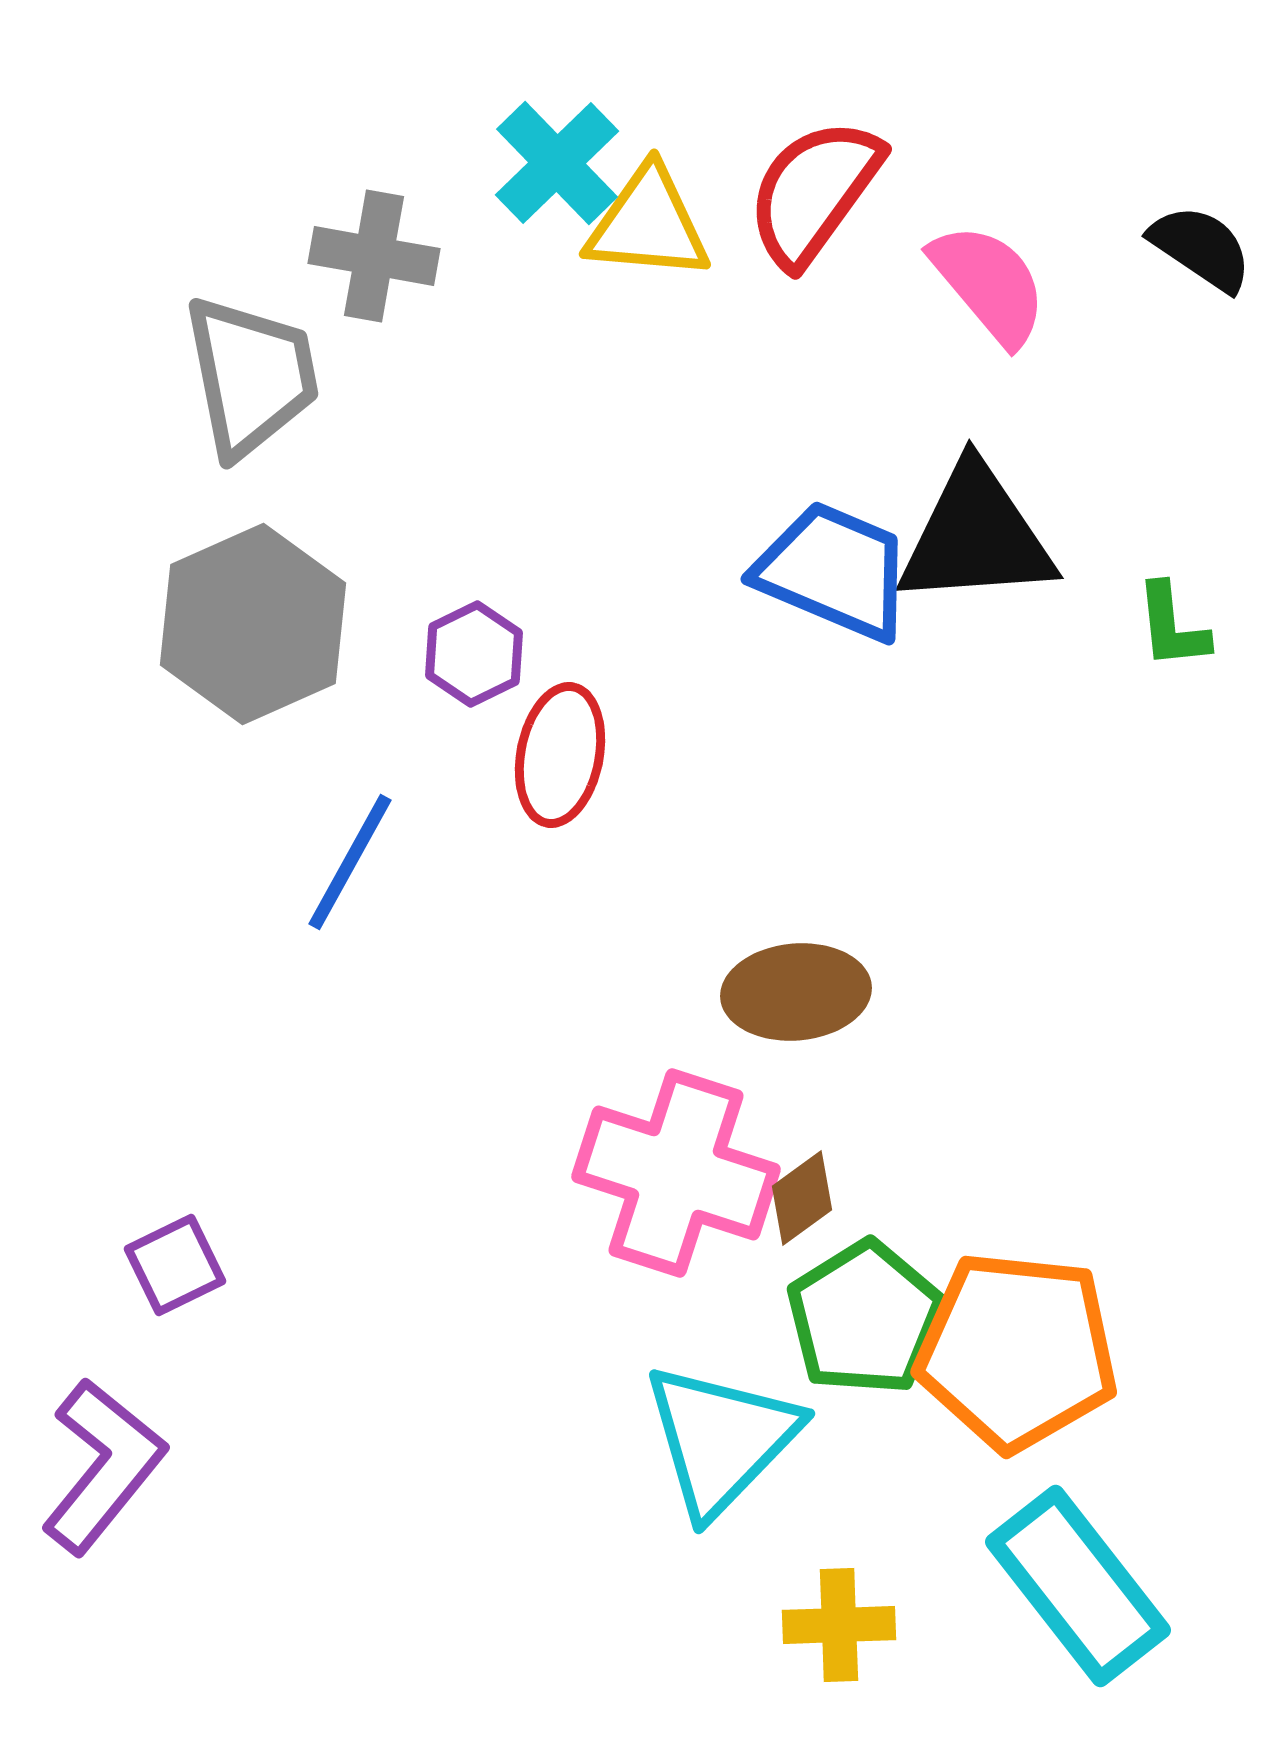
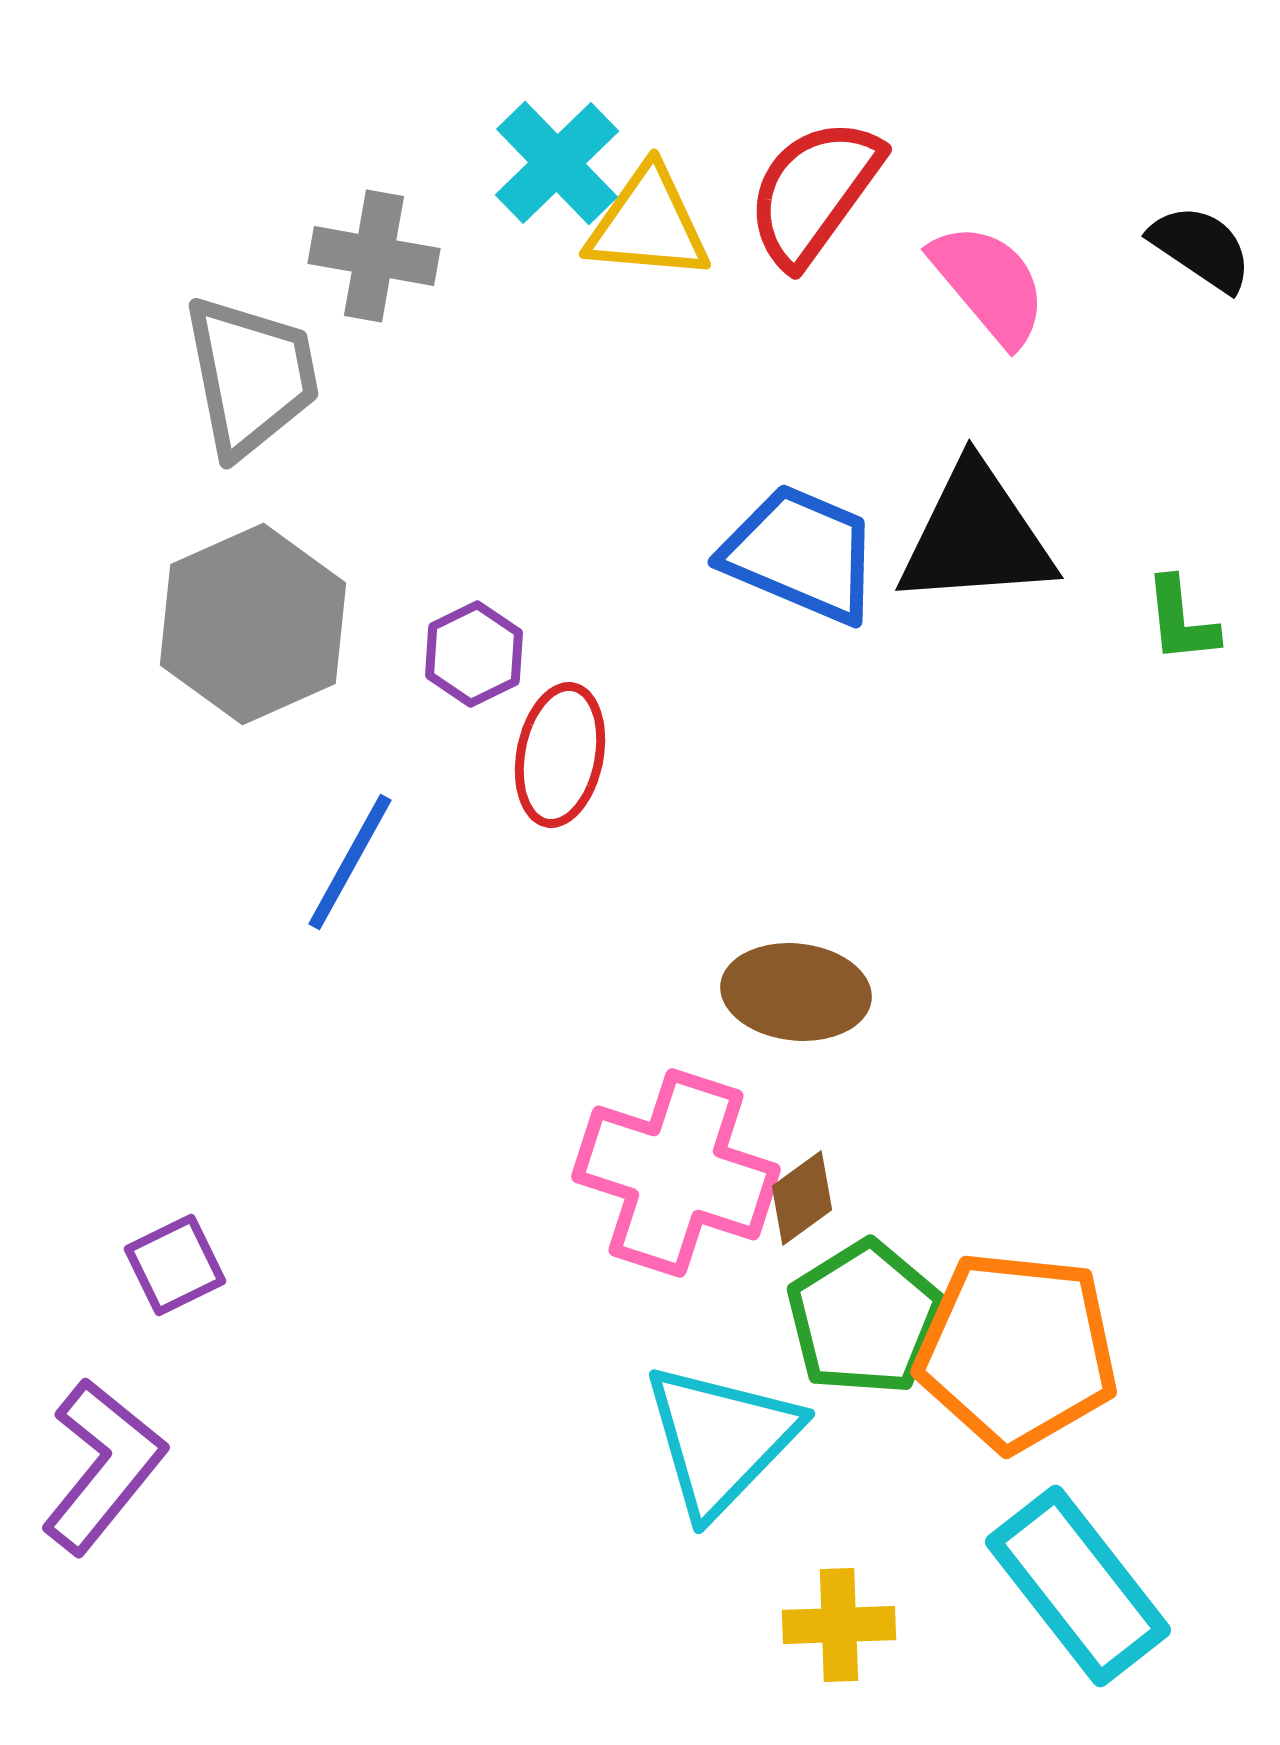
blue trapezoid: moved 33 px left, 17 px up
green L-shape: moved 9 px right, 6 px up
brown ellipse: rotated 11 degrees clockwise
